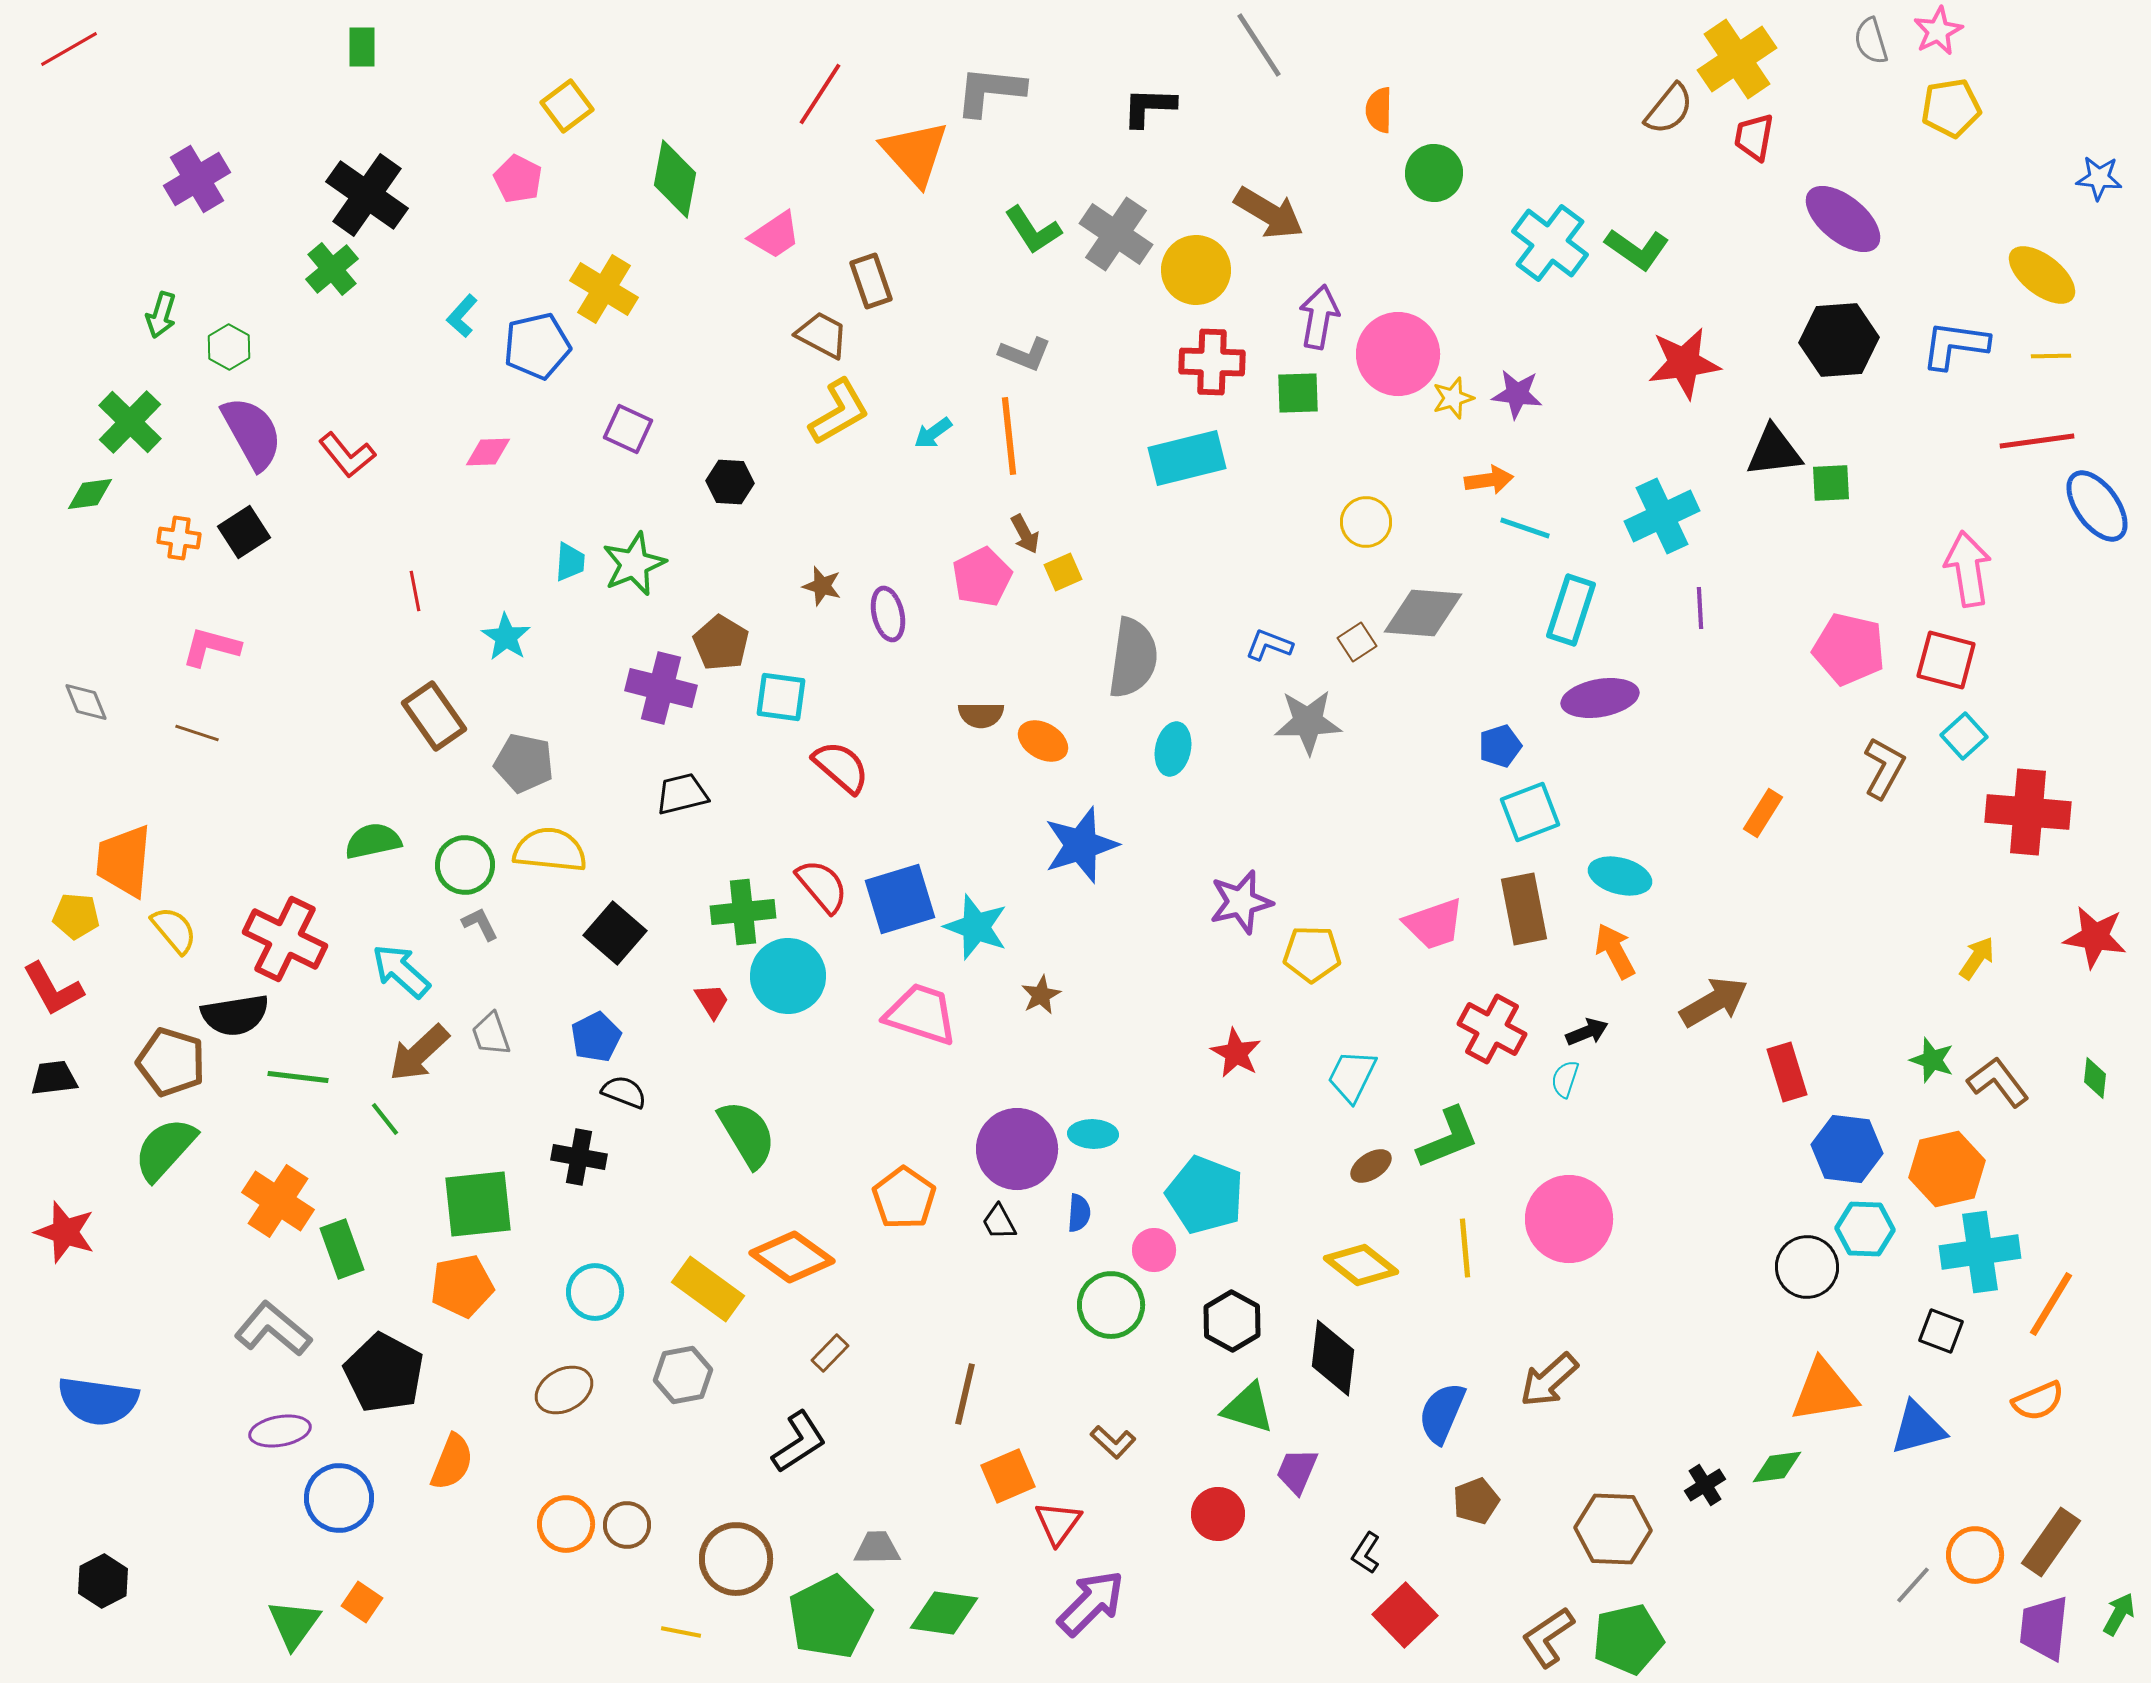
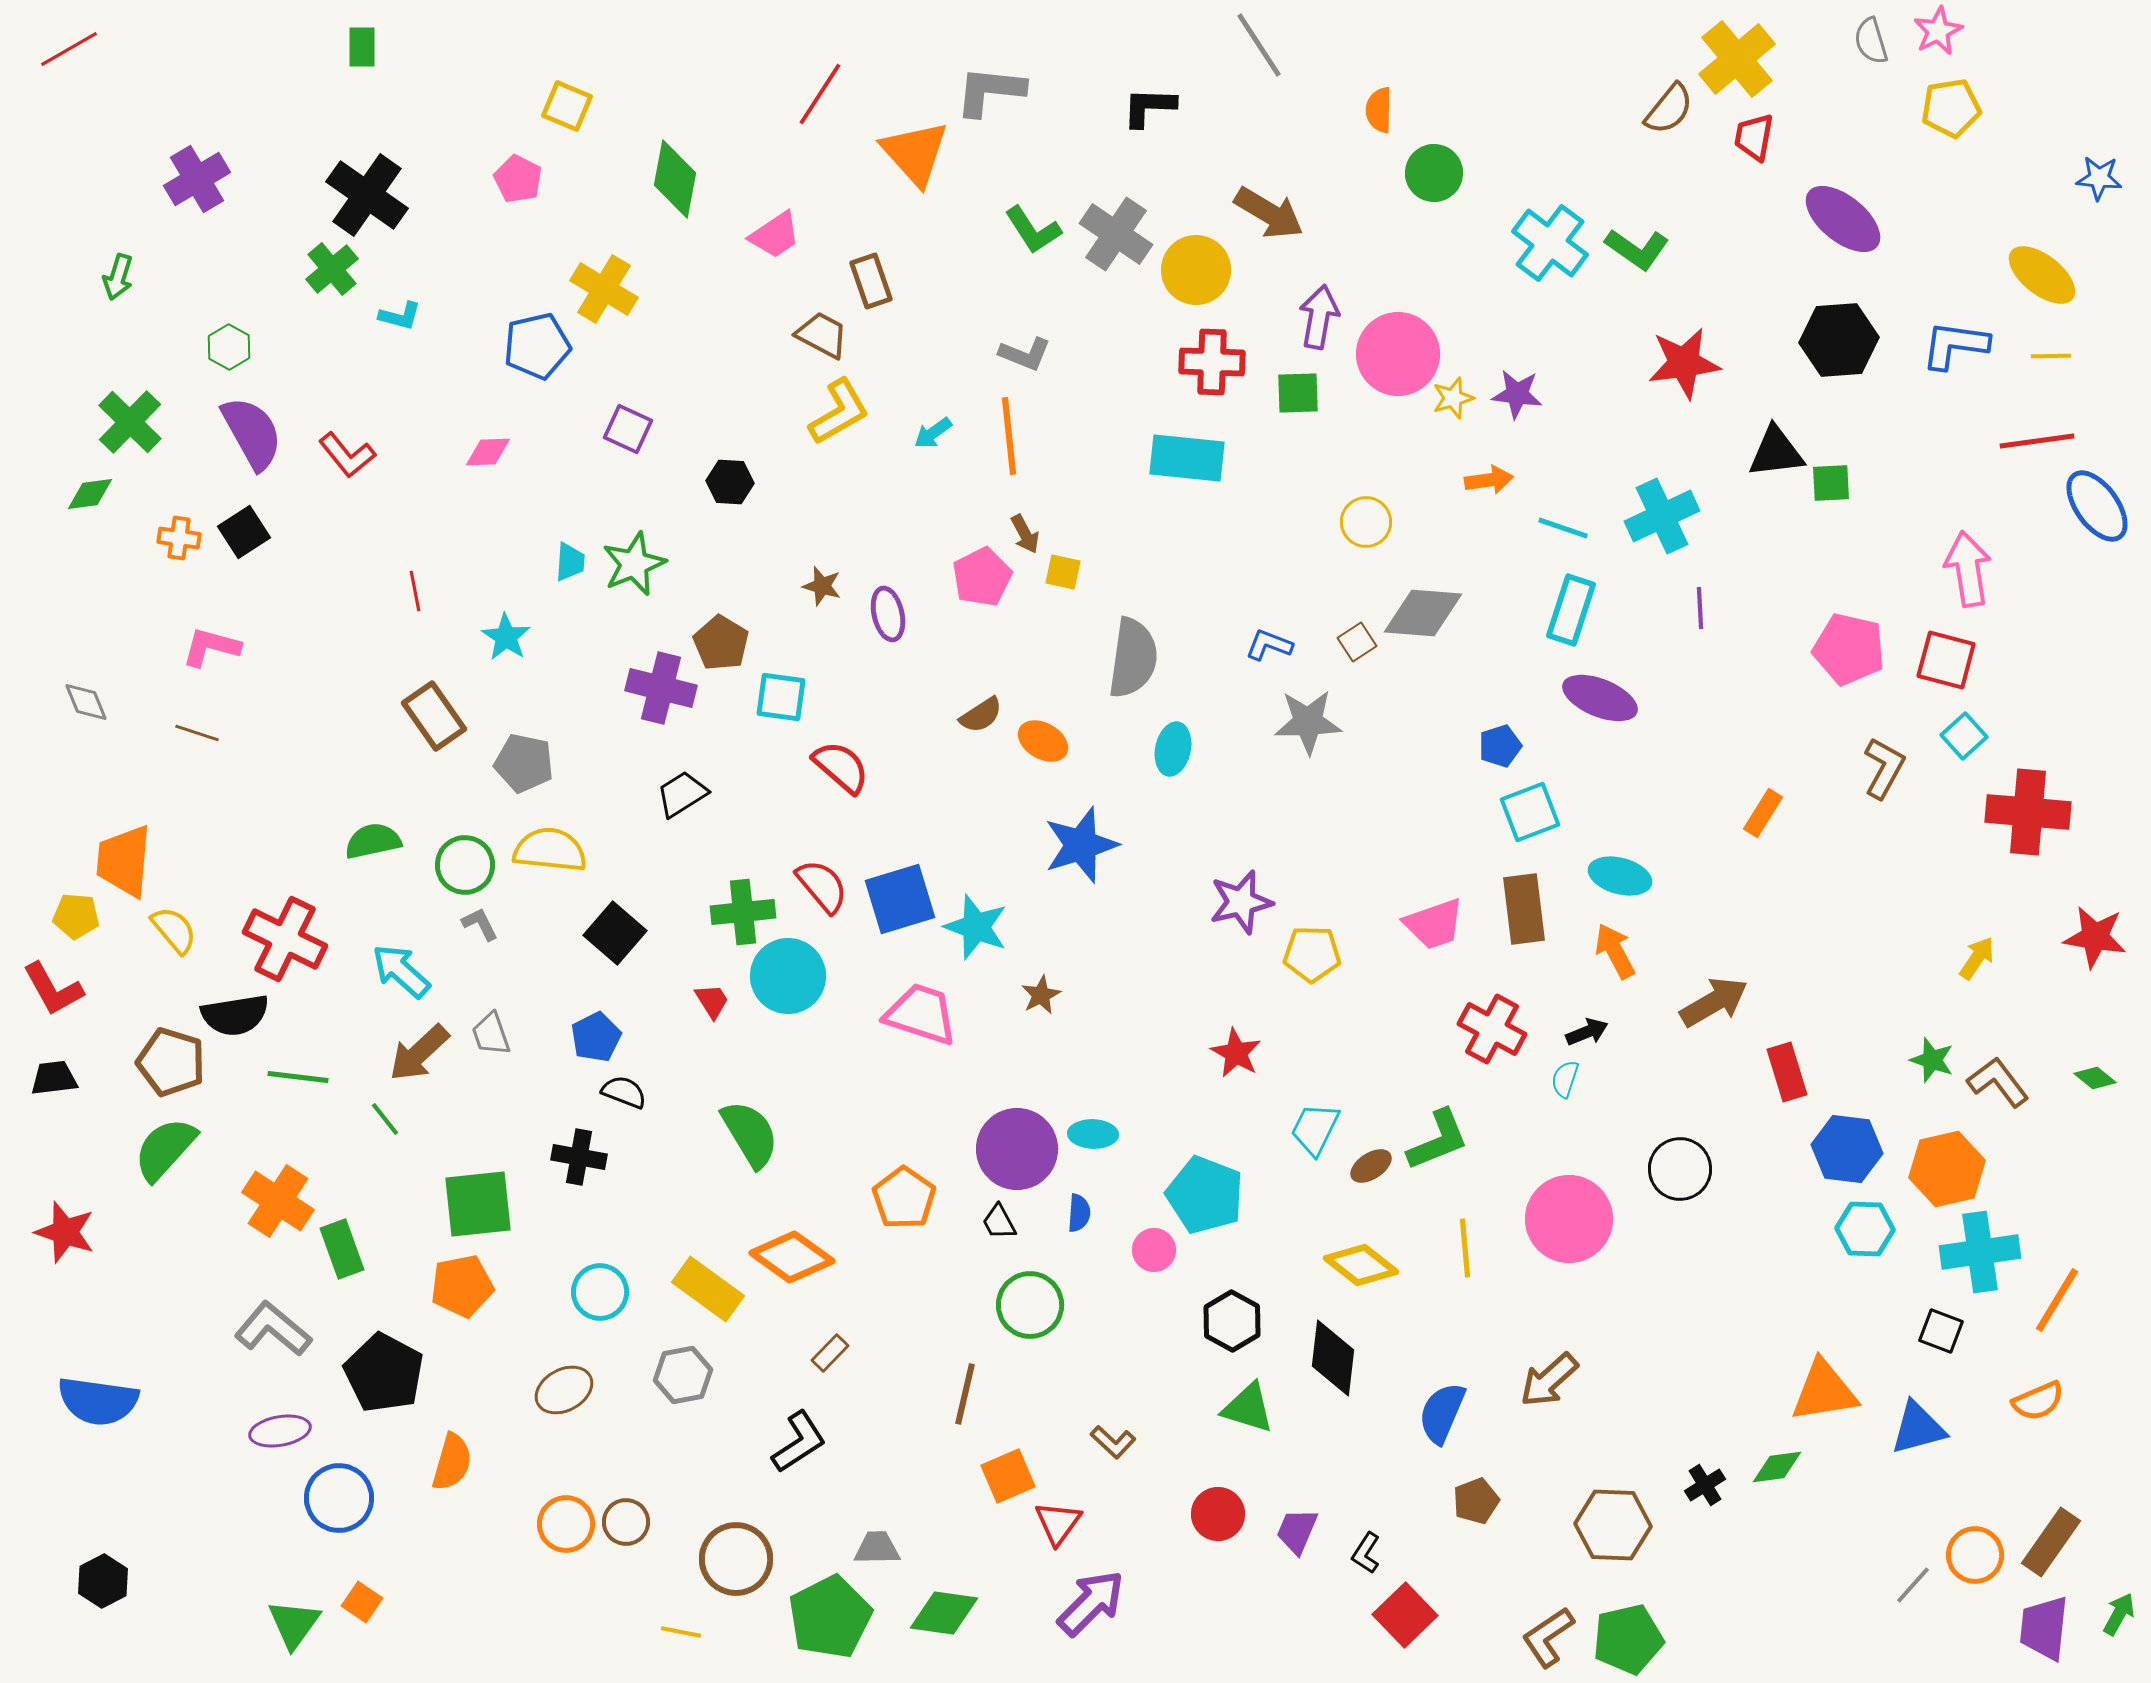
yellow cross at (1737, 59): rotated 6 degrees counterclockwise
yellow square at (567, 106): rotated 30 degrees counterclockwise
green arrow at (161, 315): moved 43 px left, 38 px up
cyan L-shape at (462, 316): moved 62 px left; rotated 117 degrees counterclockwise
black triangle at (1774, 451): moved 2 px right, 1 px down
cyan rectangle at (1187, 458): rotated 20 degrees clockwise
cyan line at (1525, 528): moved 38 px right
yellow square at (1063, 572): rotated 36 degrees clockwise
purple ellipse at (1600, 698): rotated 32 degrees clockwise
brown semicircle at (981, 715): rotated 33 degrees counterclockwise
black trapezoid at (682, 794): rotated 18 degrees counterclockwise
brown rectangle at (1524, 909): rotated 4 degrees clockwise
cyan trapezoid at (1352, 1076): moved 37 px left, 53 px down
green diamond at (2095, 1078): rotated 57 degrees counterclockwise
green semicircle at (747, 1134): moved 3 px right
green L-shape at (1448, 1138): moved 10 px left, 2 px down
black circle at (1807, 1267): moved 127 px left, 98 px up
cyan circle at (595, 1292): moved 5 px right
orange line at (2051, 1304): moved 6 px right, 4 px up
green circle at (1111, 1305): moved 81 px left
orange semicircle at (452, 1462): rotated 6 degrees counterclockwise
purple trapezoid at (1297, 1471): moved 60 px down
brown circle at (627, 1525): moved 1 px left, 3 px up
brown hexagon at (1613, 1529): moved 4 px up
